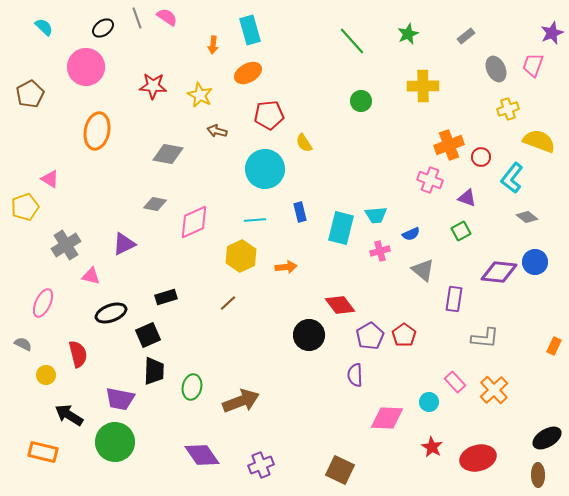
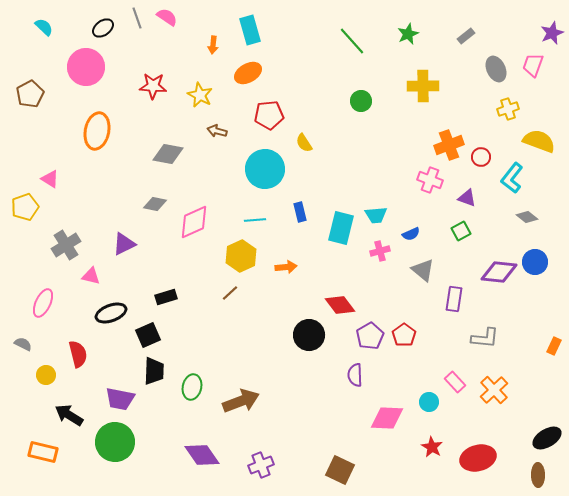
brown line at (228, 303): moved 2 px right, 10 px up
